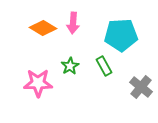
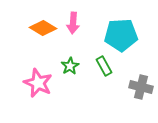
pink star: rotated 24 degrees clockwise
gray cross: rotated 25 degrees counterclockwise
